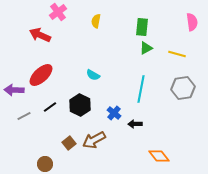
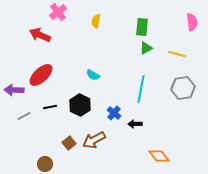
black line: rotated 24 degrees clockwise
